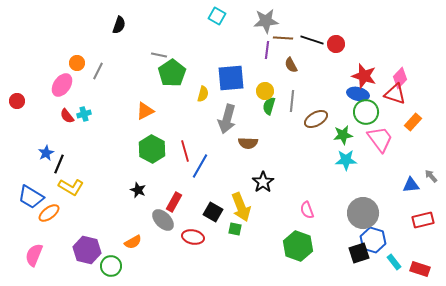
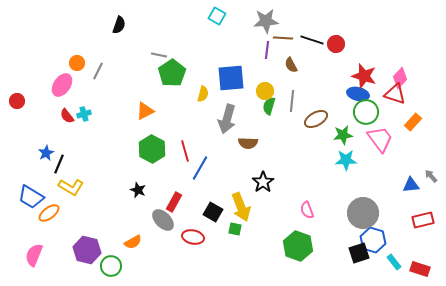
blue line at (200, 166): moved 2 px down
